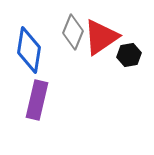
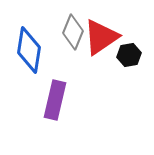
purple rectangle: moved 18 px right
